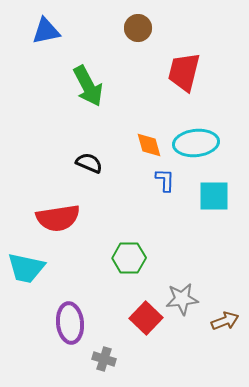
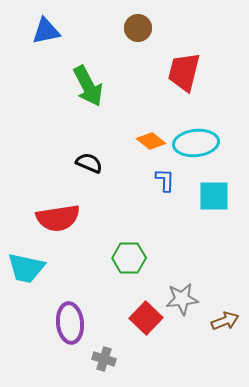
orange diamond: moved 2 px right, 4 px up; rotated 36 degrees counterclockwise
